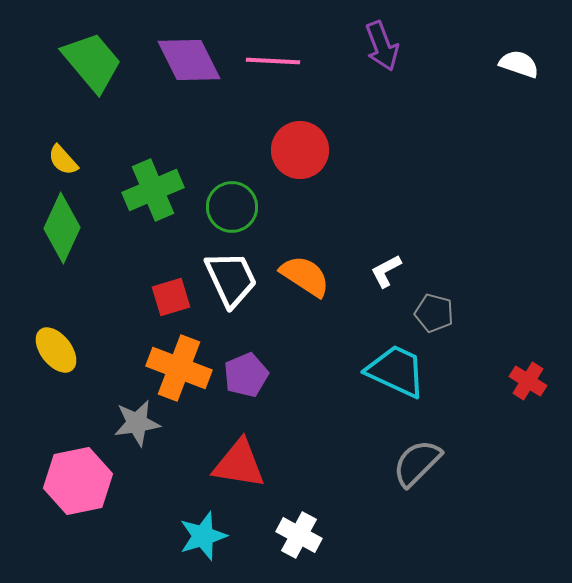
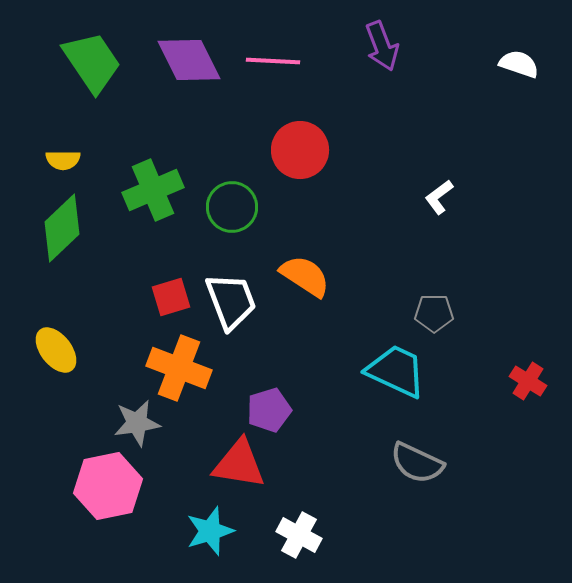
green trapezoid: rotated 6 degrees clockwise
yellow semicircle: rotated 48 degrees counterclockwise
green diamond: rotated 22 degrees clockwise
white L-shape: moved 53 px right, 74 px up; rotated 9 degrees counterclockwise
white trapezoid: moved 22 px down; rotated 4 degrees clockwise
gray pentagon: rotated 15 degrees counterclockwise
purple pentagon: moved 23 px right, 35 px down; rotated 6 degrees clockwise
gray semicircle: rotated 110 degrees counterclockwise
pink hexagon: moved 30 px right, 5 px down
cyan star: moved 7 px right, 5 px up
